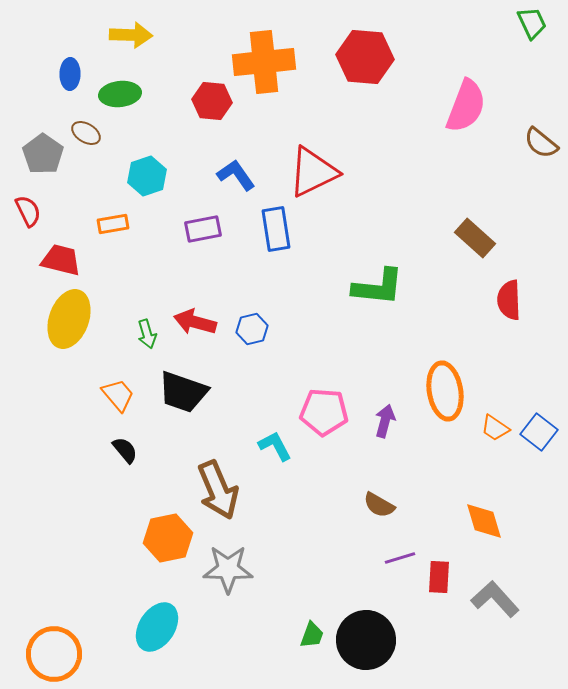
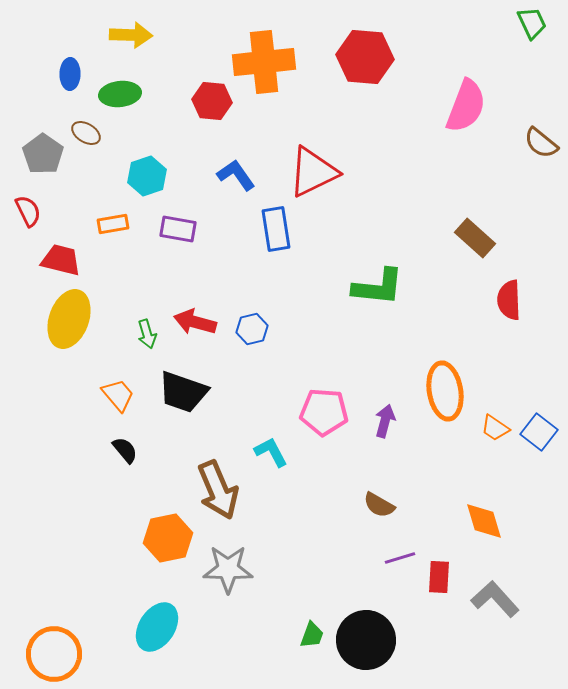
purple rectangle at (203, 229): moved 25 px left; rotated 21 degrees clockwise
cyan L-shape at (275, 446): moved 4 px left, 6 px down
